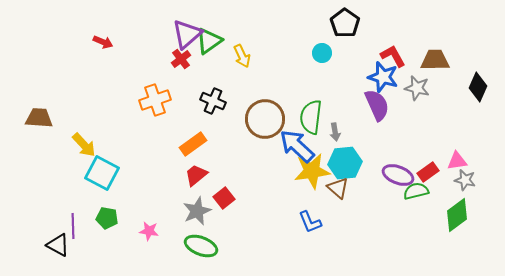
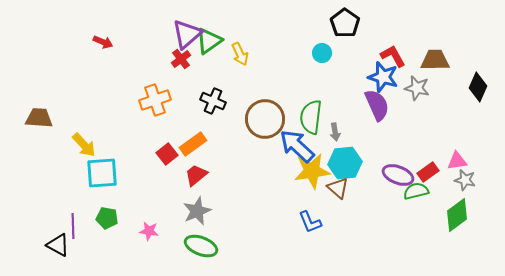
yellow arrow at (242, 56): moved 2 px left, 2 px up
cyan square at (102, 173): rotated 32 degrees counterclockwise
red square at (224, 198): moved 57 px left, 44 px up
